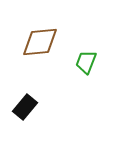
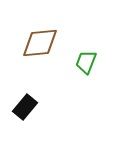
brown diamond: moved 1 px down
